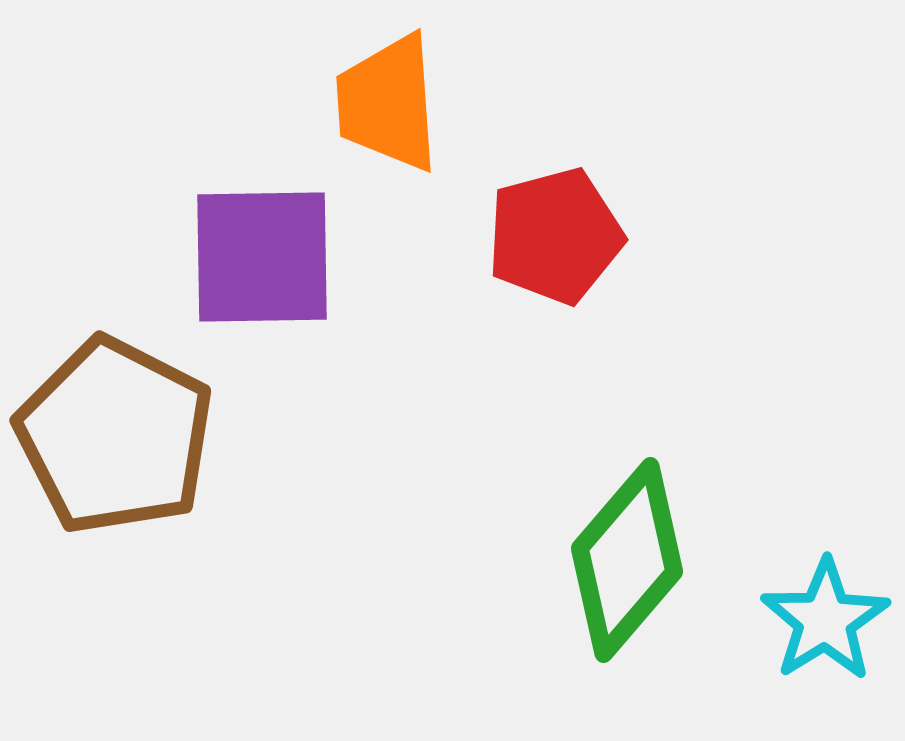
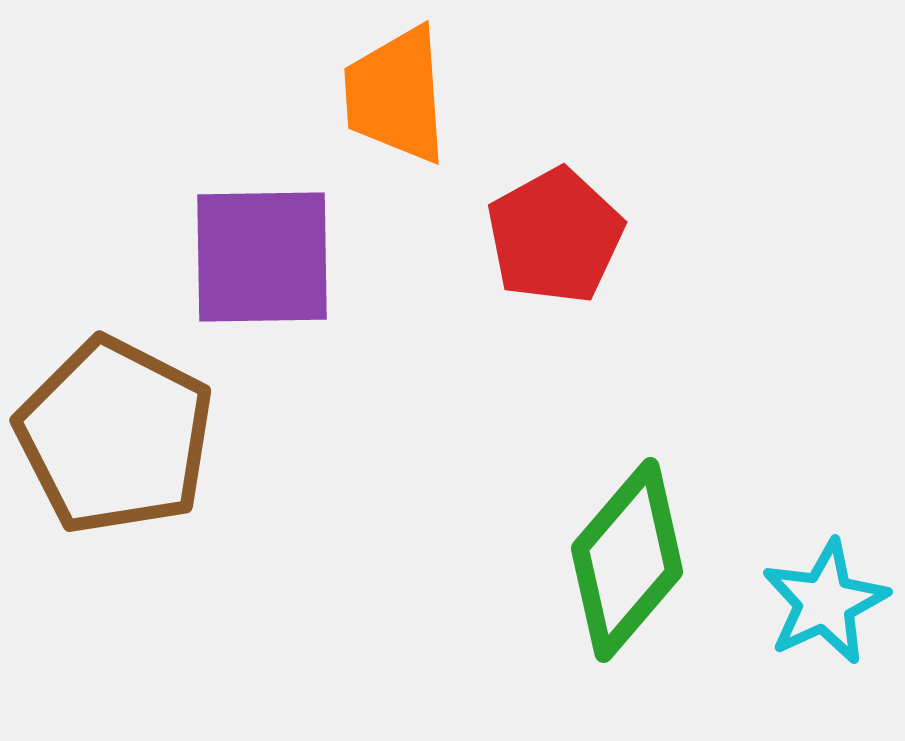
orange trapezoid: moved 8 px right, 8 px up
red pentagon: rotated 14 degrees counterclockwise
cyan star: moved 18 px up; rotated 7 degrees clockwise
